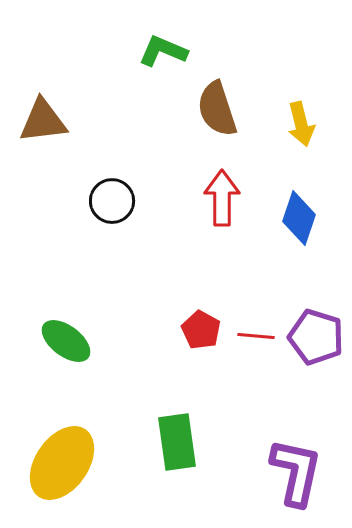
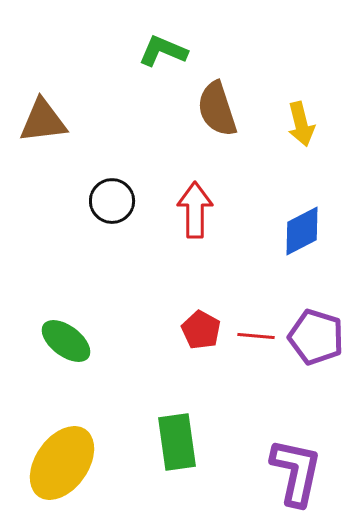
red arrow: moved 27 px left, 12 px down
blue diamond: moved 3 px right, 13 px down; rotated 44 degrees clockwise
